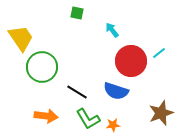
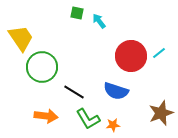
cyan arrow: moved 13 px left, 9 px up
red circle: moved 5 px up
black line: moved 3 px left
